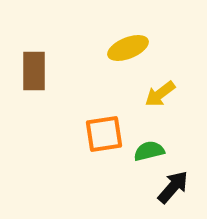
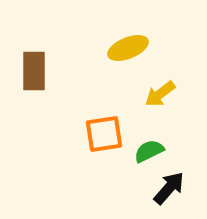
green semicircle: rotated 12 degrees counterclockwise
black arrow: moved 4 px left, 1 px down
